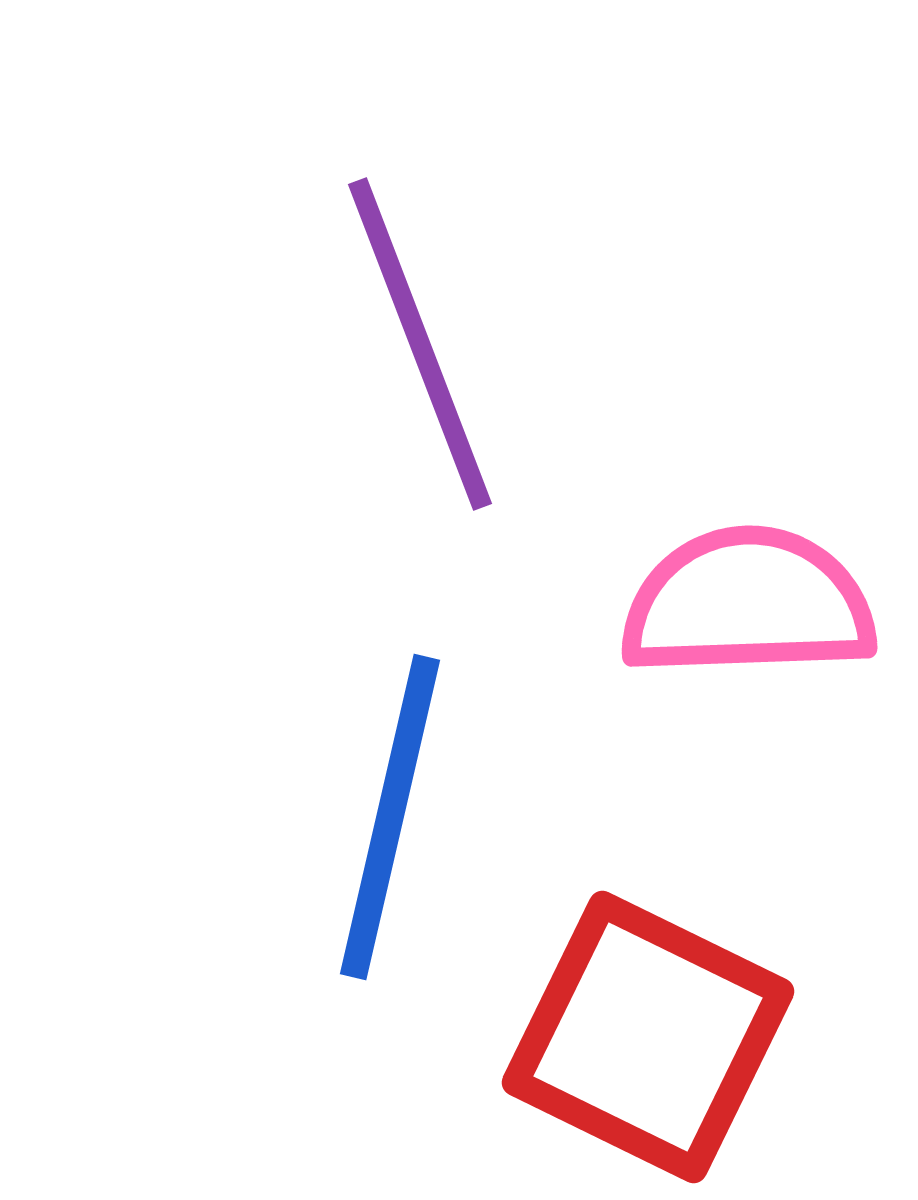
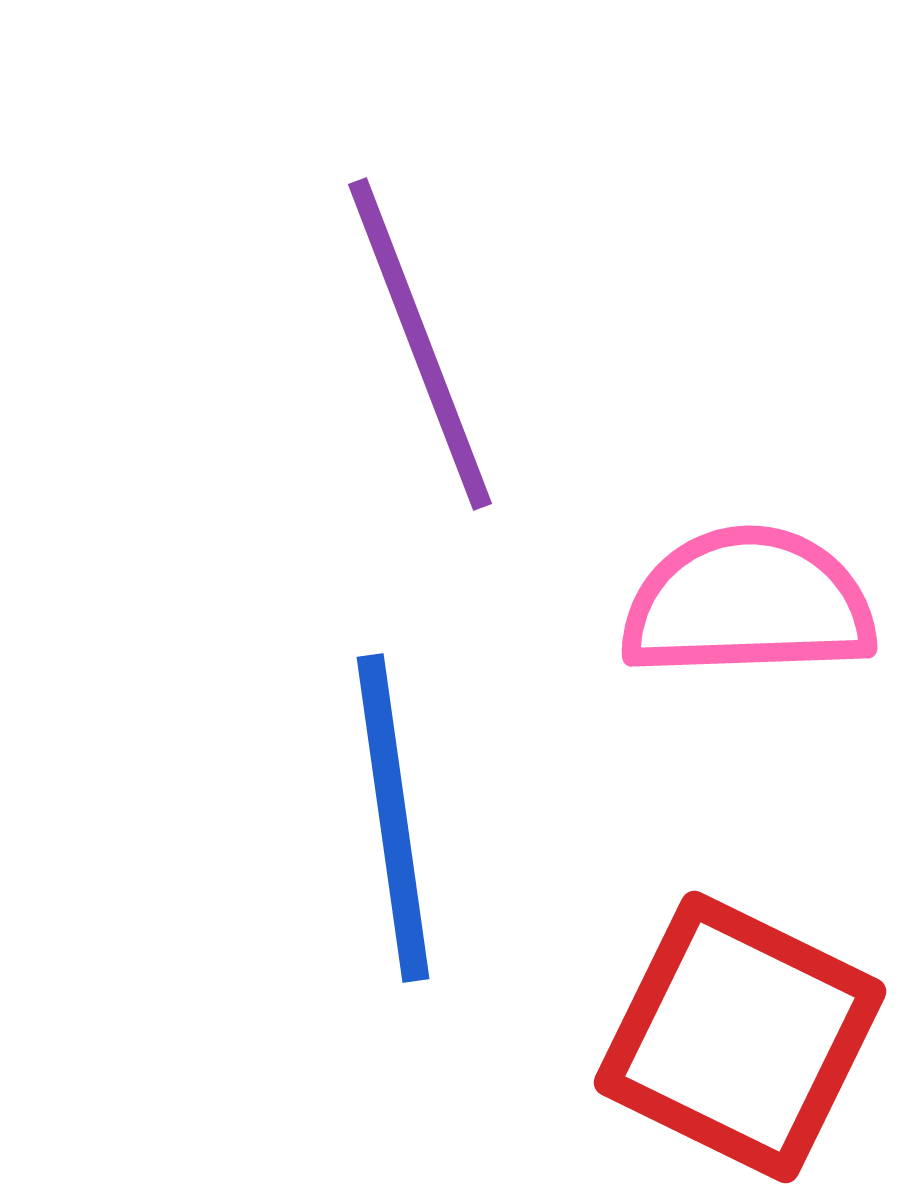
blue line: moved 3 px right, 1 px down; rotated 21 degrees counterclockwise
red square: moved 92 px right
